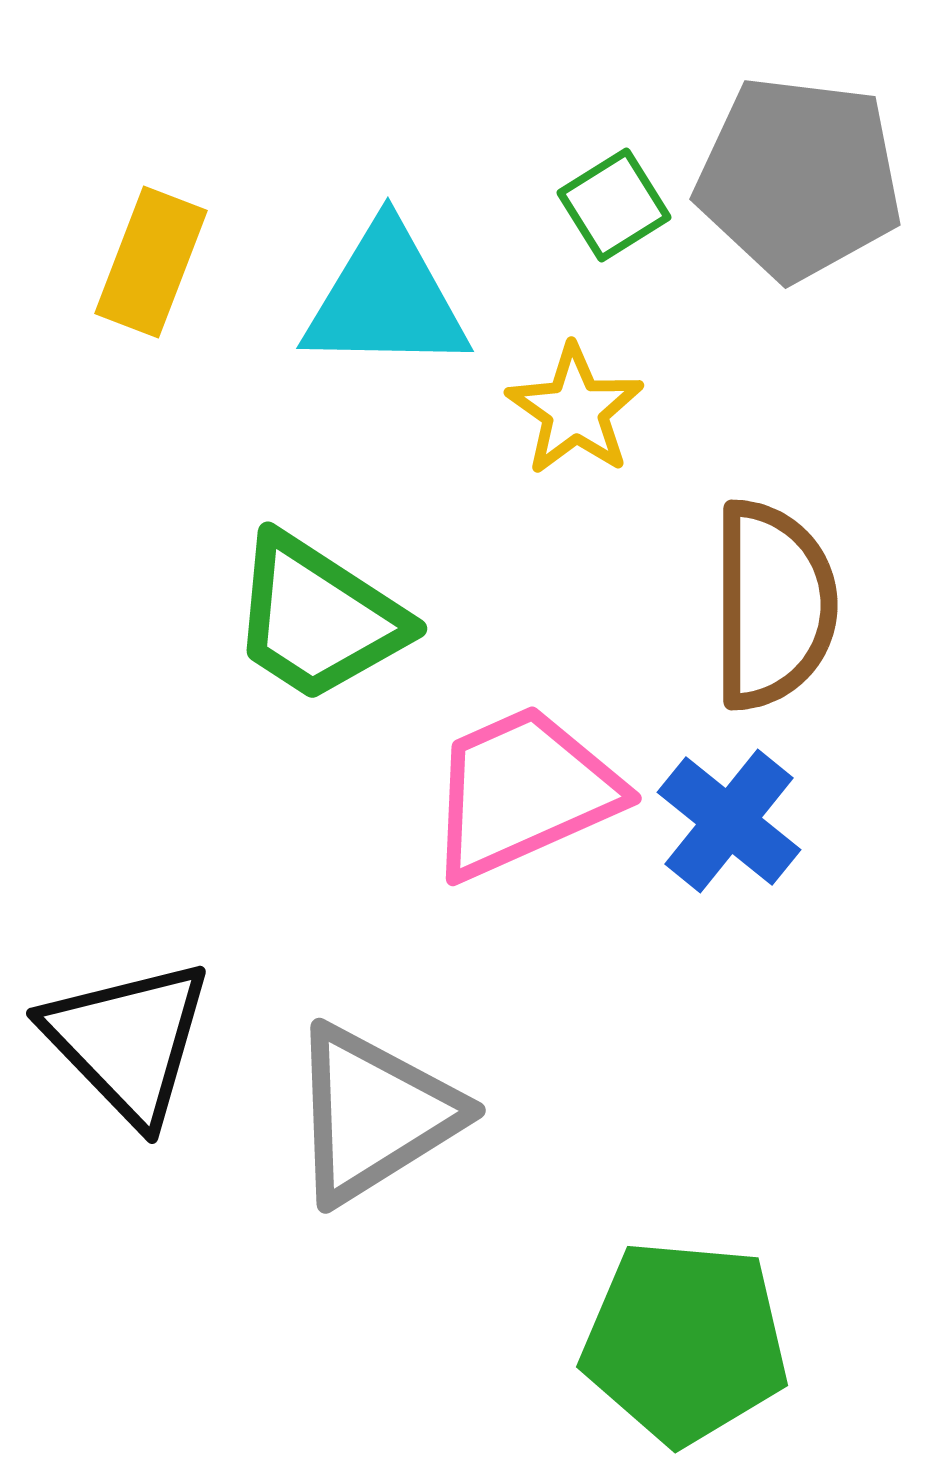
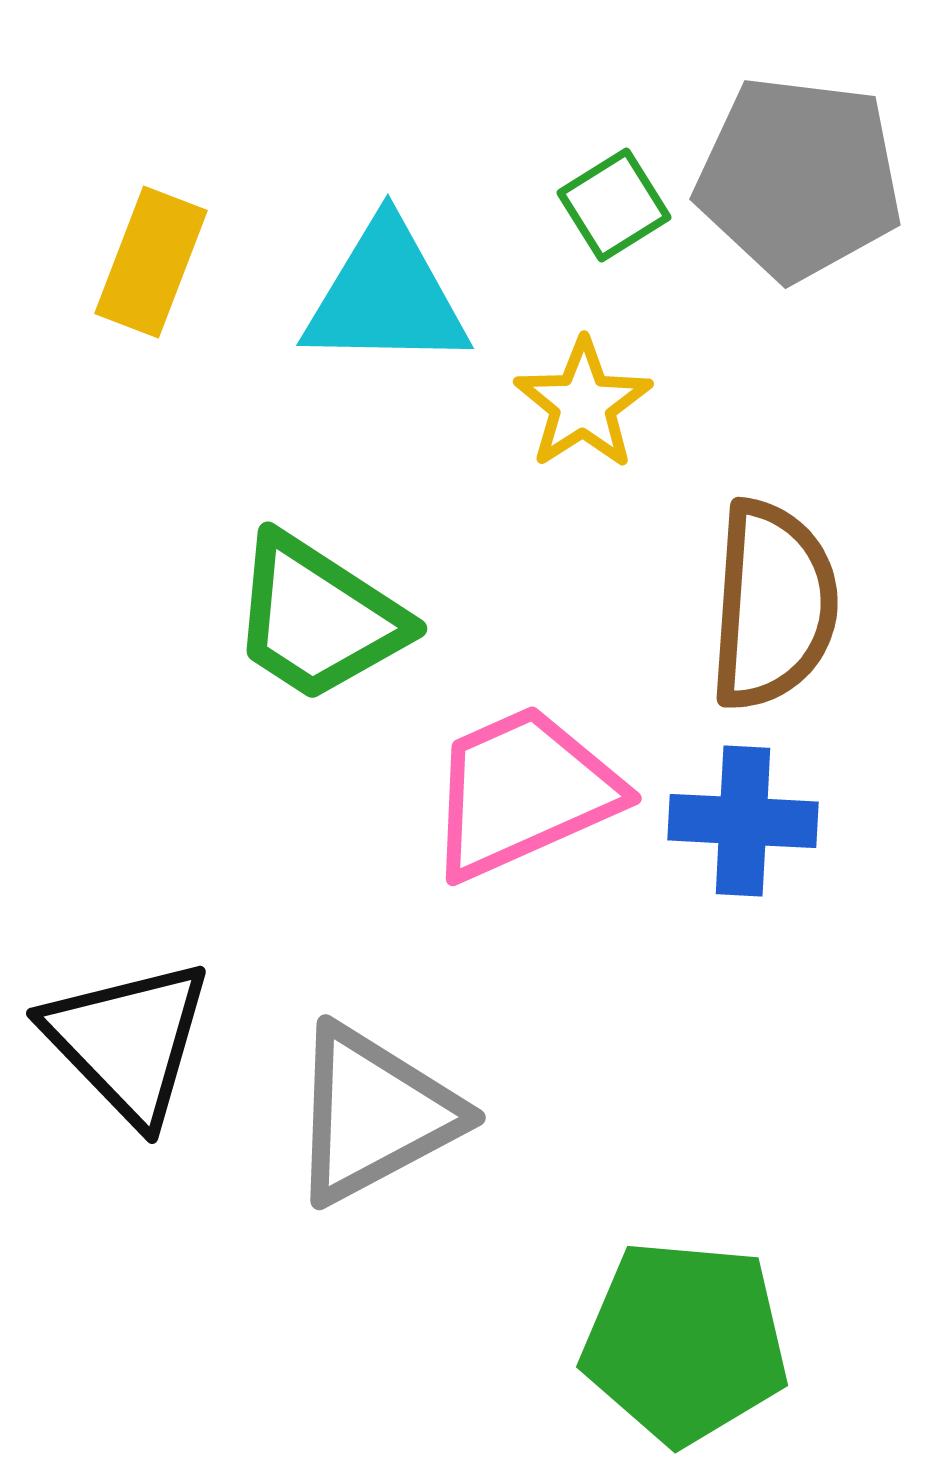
cyan triangle: moved 3 px up
yellow star: moved 8 px right, 6 px up; rotated 4 degrees clockwise
brown semicircle: rotated 4 degrees clockwise
blue cross: moved 14 px right; rotated 36 degrees counterclockwise
gray triangle: rotated 4 degrees clockwise
